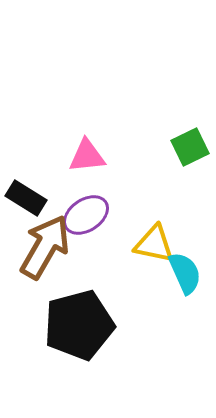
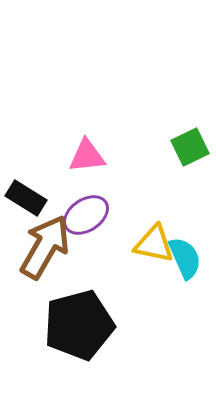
cyan semicircle: moved 15 px up
